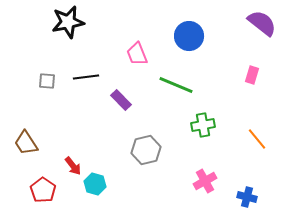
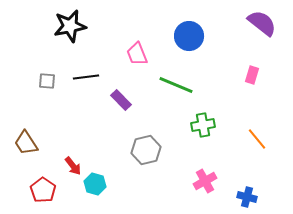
black star: moved 2 px right, 4 px down
